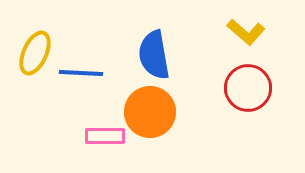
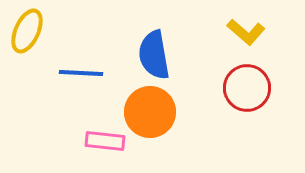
yellow ellipse: moved 8 px left, 22 px up
red circle: moved 1 px left
pink rectangle: moved 5 px down; rotated 6 degrees clockwise
